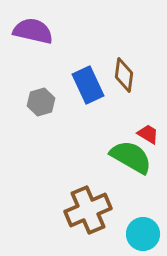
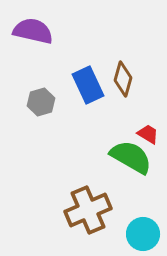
brown diamond: moved 1 px left, 4 px down; rotated 8 degrees clockwise
